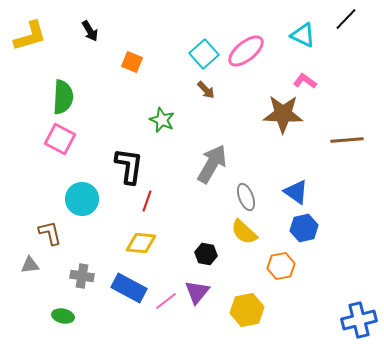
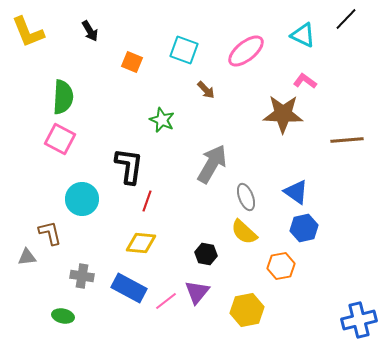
yellow L-shape: moved 2 px left, 4 px up; rotated 84 degrees clockwise
cyan square: moved 20 px left, 4 px up; rotated 28 degrees counterclockwise
gray triangle: moved 3 px left, 8 px up
